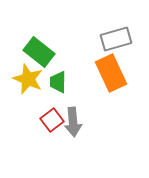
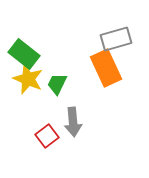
green rectangle: moved 15 px left, 2 px down
orange rectangle: moved 5 px left, 5 px up
green trapezoid: moved 1 px left, 2 px down; rotated 25 degrees clockwise
red square: moved 5 px left, 16 px down
